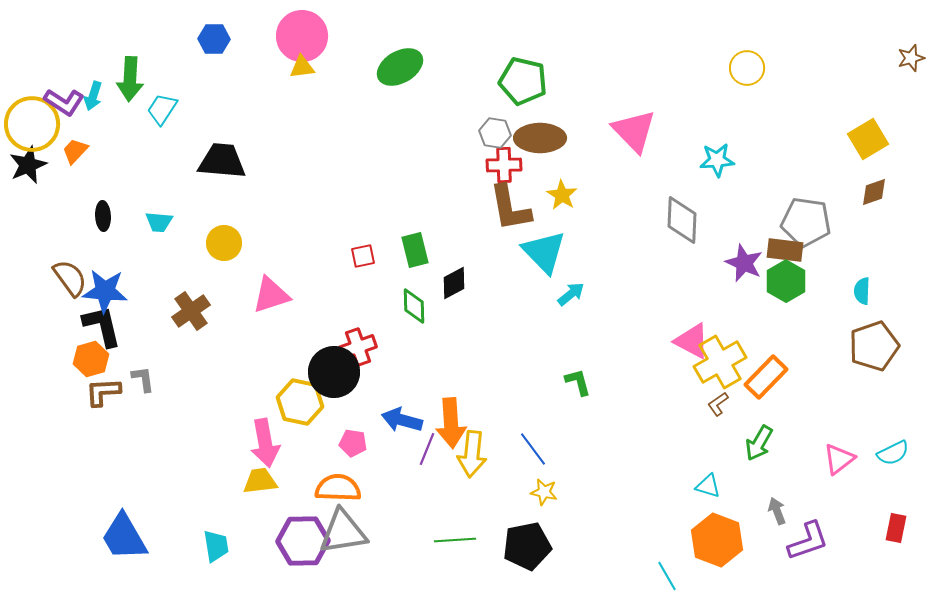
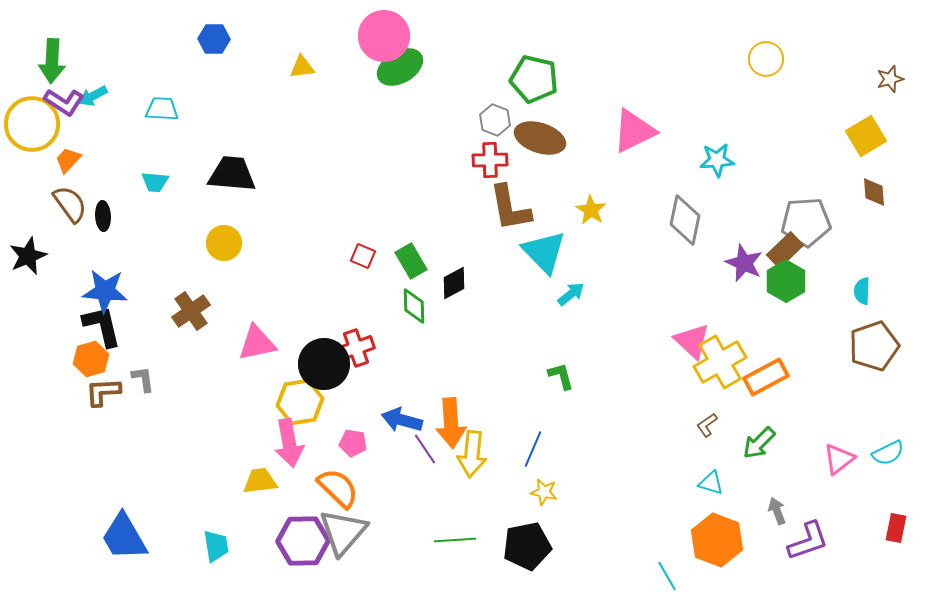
pink circle at (302, 36): moved 82 px right
brown star at (911, 58): moved 21 px left, 21 px down
yellow circle at (747, 68): moved 19 px right, 9 px up
green arrow at (130, 79): moved 78 px left, 18 px up
green pentagon at (523, 81): moved 11 px right, 2 px up
cyan arrow at (93, 96): rotated 44 degrees clockwise
cyan trapezoid at (162, 109): rotated 60 degrees clockwise
pink triangle at (634, 131): rotated 48 degrees clockwise
gray hexagon at (495, 133): moved 13 px up; rotated 12 degrees clockwise
brown ellipse at (540, 138): rotated 18 degrees clockwise
yellow square at (868, 139): moved 2 px left, 3 px up
orange trapezoid at (75, 151): moved 7 px left, 9 px down
black trapezoid at (222, 161): moved 10 px right, 13 px down
black star at (28, 165): moved 91 px down
red cross at (504, 165): moved 14 px left, 5 px up
brown diamond at (874, 192): rotated 76 degrees counterclockwise
yellow star at (562, 195): moved 29 px right, 15 px down
gray diamond at (682, 220): moved 3 px right; rotated 9 degrees clockwise
cyan trapezoid at (159, 222): moved 4 px left, 40 px up
gray pentagon at (806, 222): rotated 12 degrees counterclockwise
green rectangle at (415, 250): moved 4 px left, 11 px down; rotated 16 degrees counterclockwise
brown rectangle at (785, 250): rotated 51 degrees counterclockwise
red square at (363, 256): rotated 35 degrees clockwise
brown semicircle at (70, 278): moved 74 px up
pink triangle at (271, 295): moved 14 px left, 48 px down; rotated 6 degrees clockwise
pink triangle at (692, 341): rotated 15 degrees clockwise
red cross at (358, 347): moved 2 px left, 1 px down
black circle at (334, 372): moved 10 px left, 8 px up
orange rectangle at (766, 377): rotated 18 degrees clockwise
green L-shape at (578, 382): moved 17 px left, 6 px up
yellow hexagon at (300, 402): rotated 21 degrees counterclockwise
brown L-shape at (718, 404): moved 11 px left, 21 px down
pink arrow at (265, 443): moved 24 px right
green arrow at (759, 443): rotated 15 degrees clockwise
purple line at (427, 449): moved 2 px left; rotated 56 degrees counterclockwise
blue line at (533, 449): rotated 60 degrees clockwise
cyan semicircle at (893, 453): moved 5 px left
cyan triangle at (708, 486): moved 3 px right, 3 px up
orange semicircle at (338, 488): rotated 42 degrees clockwise
gray triangle at (343, 532): rotated 40 degrees counterclockwise
